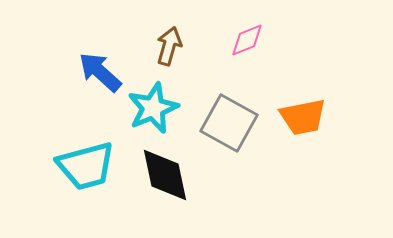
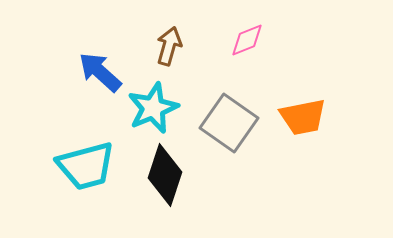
gray square: rotated 6 degrees clockwise
black diamond: rotated 30 degrees clockwise
